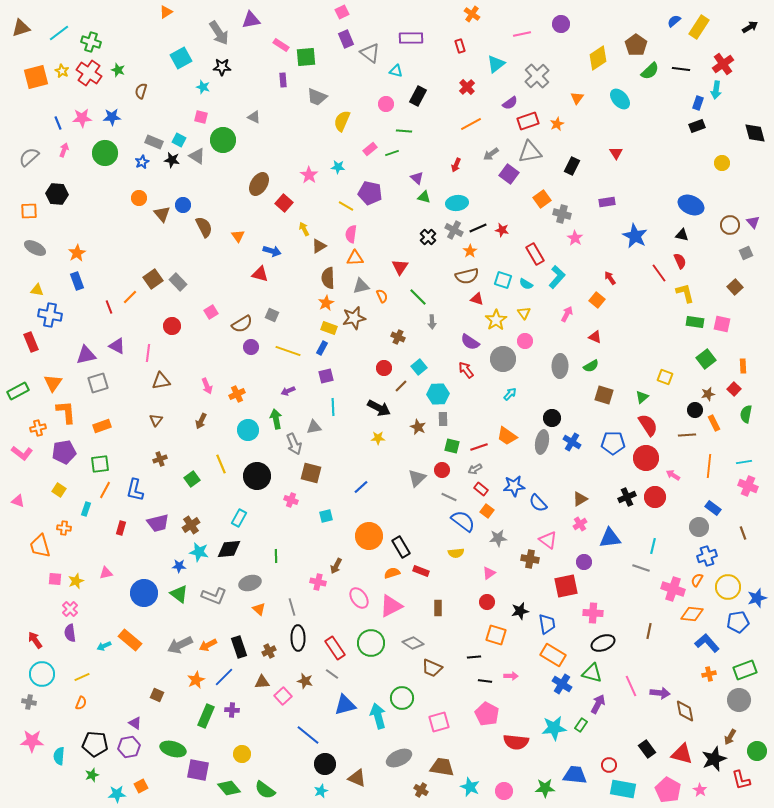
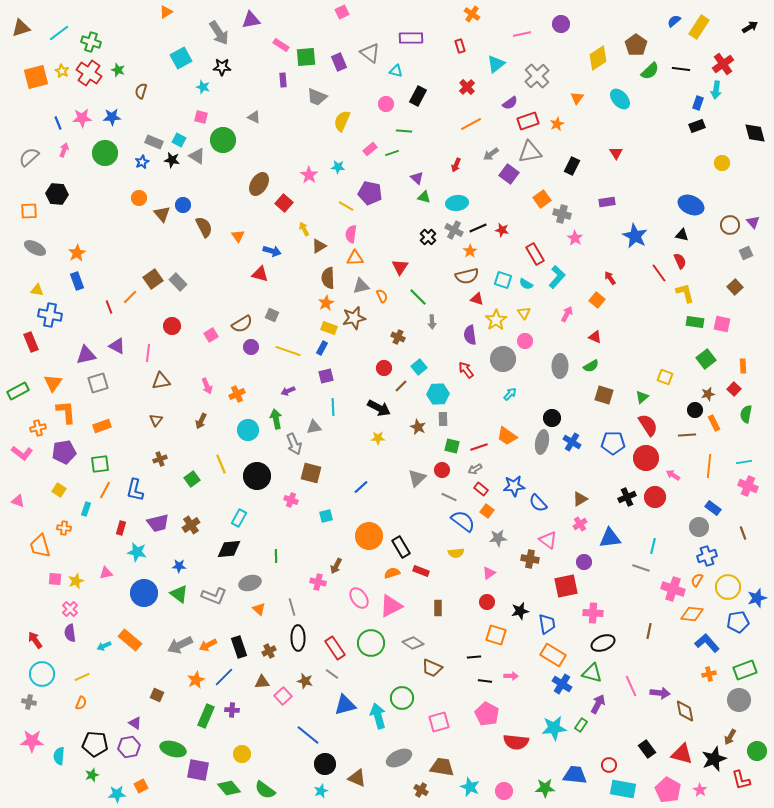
purple rectangle at (346, 39): moved 7 px left, 23 px down
pink square at (211, 312): moved 23 px down
purple semicircle at (470, 342): moved 7 px up; rotated 48 degrees clockwise
cyan star at (199, 552): moved 62 px left
